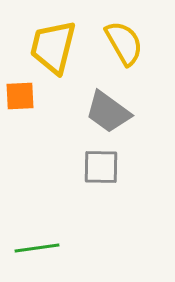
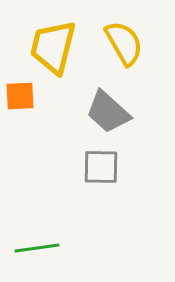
gray trapezoid: rotated 6 degrees clockwise
